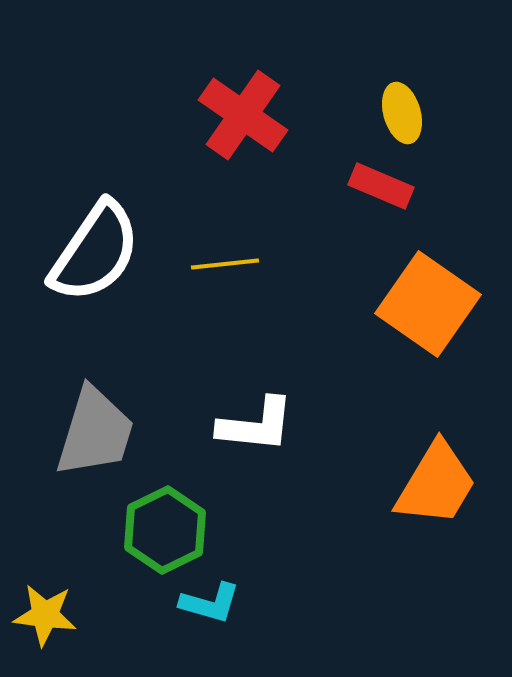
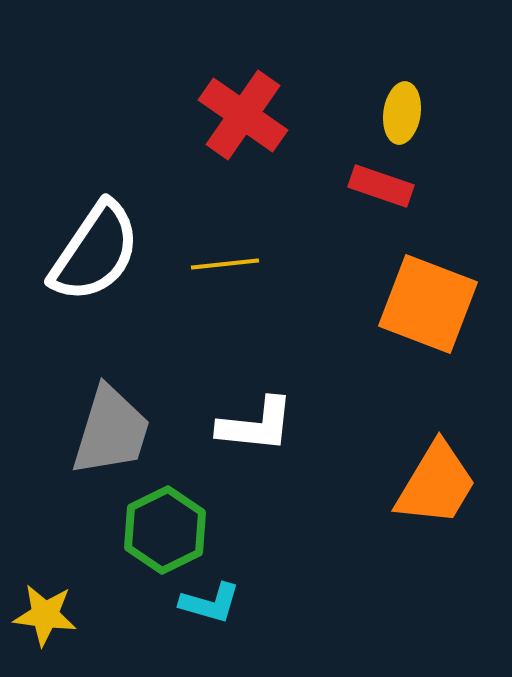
yellow ellipse: rotated 24 degrees clockwise
red rectangle: rotated 4 degrees counterclockwise
orange square: rotated 14 degrees counterclockwise
gray trapezoid: moved 16 px right, 1 px up
